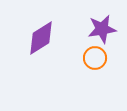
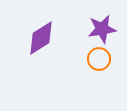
orange circle: moved 4 px right, 1 px down
